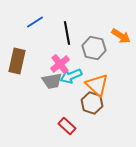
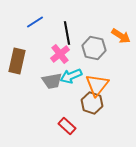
pink cross: moved 10 px up
orange triangle: rotated 25 degrees clockwise
